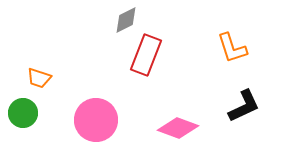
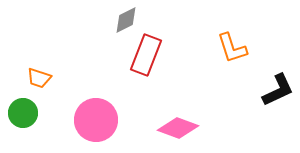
black L-shape: moved 34 px right, 16 px up
